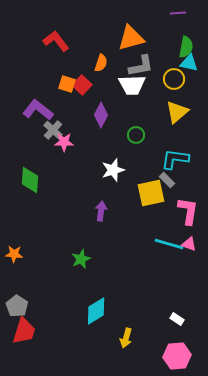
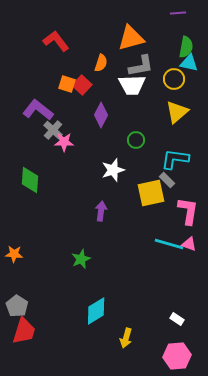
green circle: moved 5 px down
